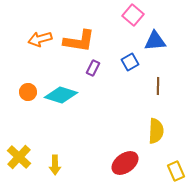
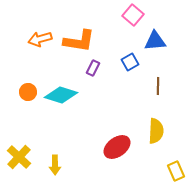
red ellipse: moved 8 px left, 16 px up
